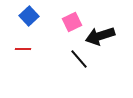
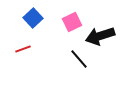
blue square: moved 4 px right, 2 px down
red line: rotated 21 degrees counterclockwise
